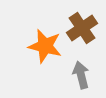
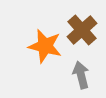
brown cross: moved 2 px down; rotated 8 degrees counterclockwise
